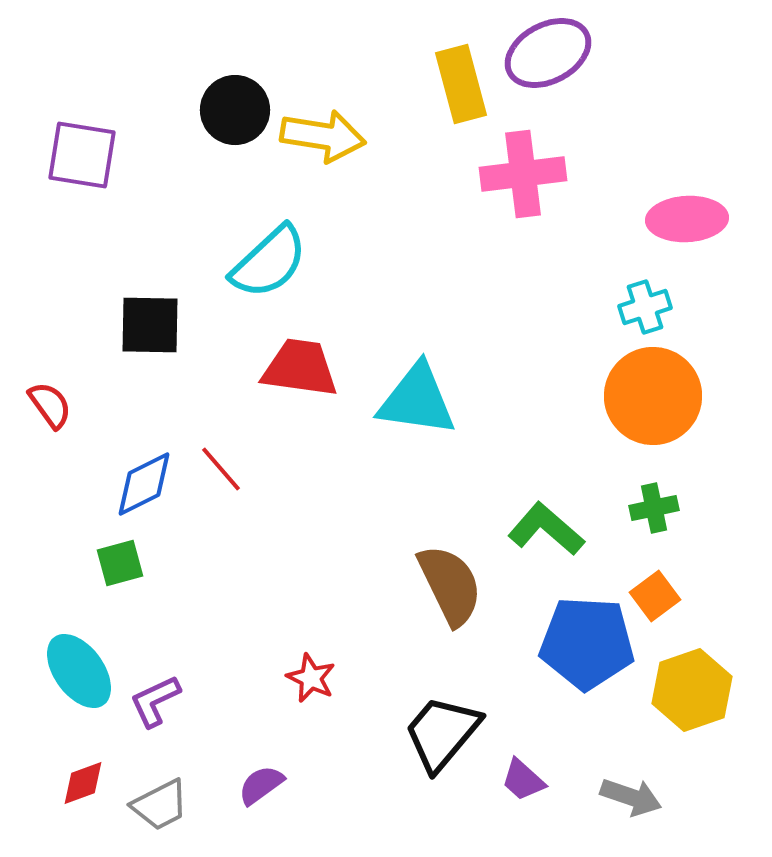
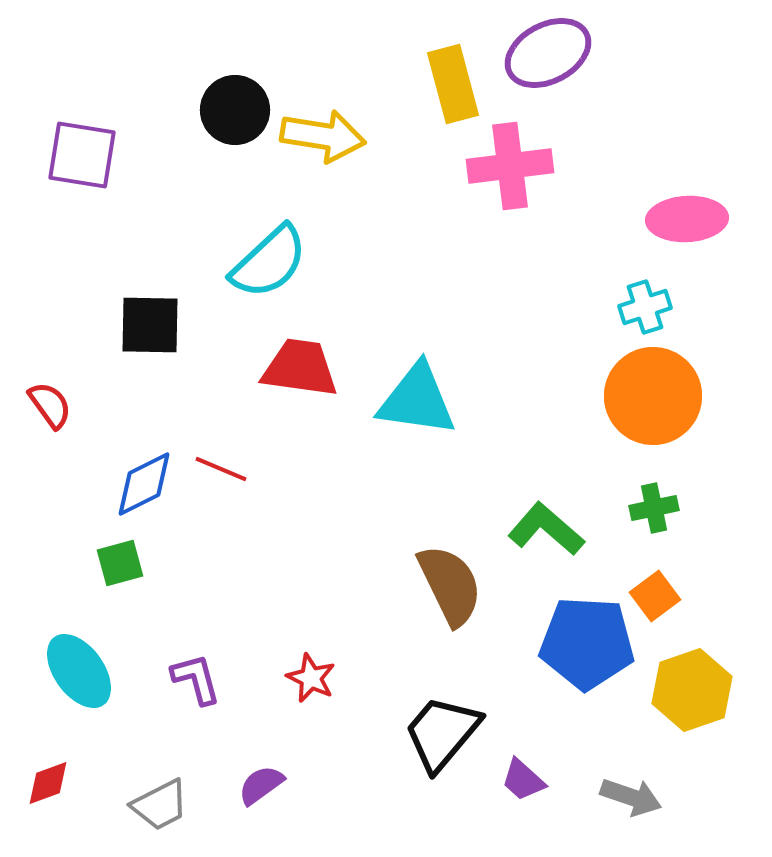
yellow rectangle: moved 8 px left
pink cross: moved 13 px left, 8 px up
red line: rotated 26 degrees counterclockwise
purple L-shape: moved 41 px right, 22 px up; rotated 100 degrees clockwise
red diamond: moved 35 px left
